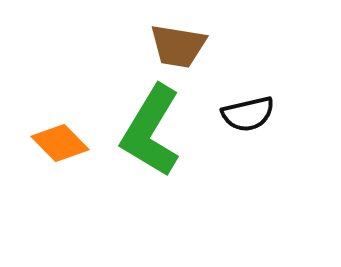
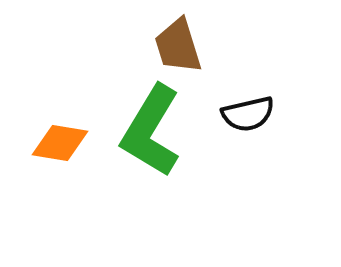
brown trapezoid: rotated 64 degrees clockwise
orange diamond: rotated 36 degrees counterclockwise
